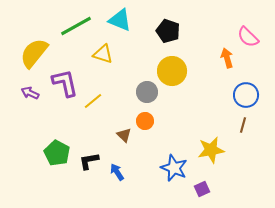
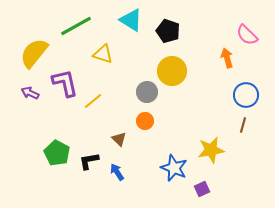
cyan triangle: moved 11 px right; rotated 10 degrees clockwise
pink semicircle: moved 1 px left, 2 px up
brown triangle: moved 5 px left, 4 px down
